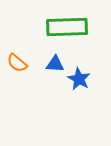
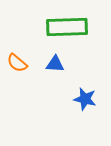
blue star: moved 6 px right, 20 px down; rotated 15 degrees counterclockwise
